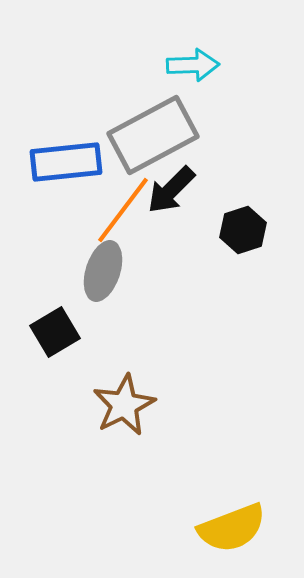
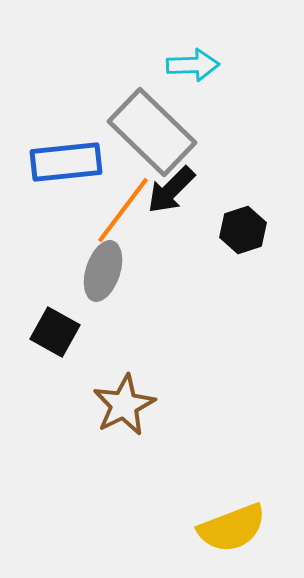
gray rectangle: moved 1 px left, 3 px up; rotated 72 degrees clockwise
black square: rotated 30 degrees counterclockwise
